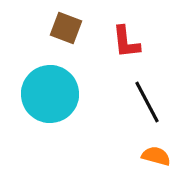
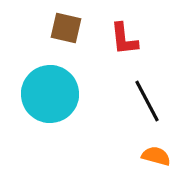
brown square: rotated 8 degrees counterclockwise
red L-shape: moved 2 px left, 3 px up
black line: moved 1 px up
